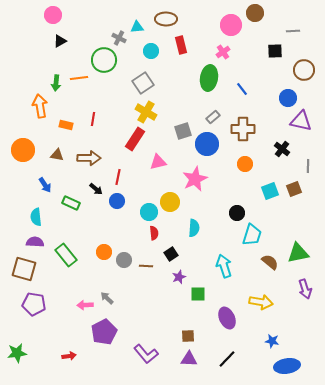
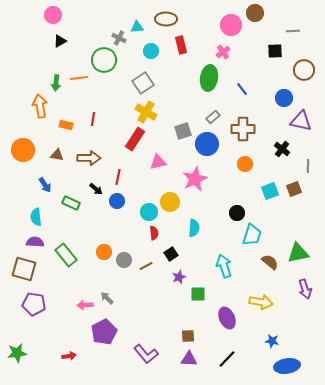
blue circle at (288, 98): moved 4 px left
brown line at (146, 266): rotated 32 degrees counterclockwise
